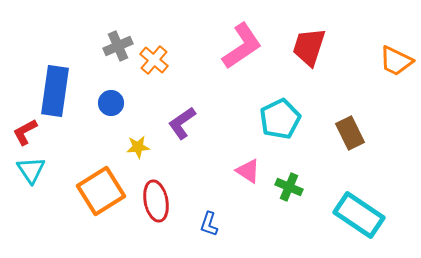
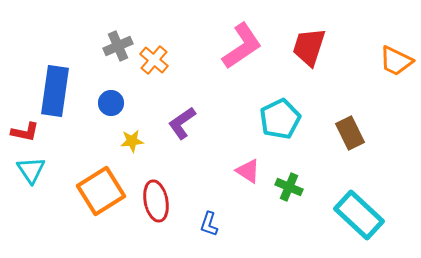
red L-shape: rotated 140 degrees counterclockwise
yellow star: moved 6 px left, 6 px up
cyan rectangle: rotated 9 degrees clockwise
